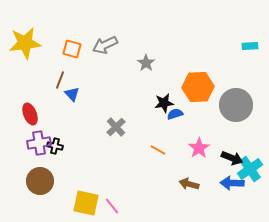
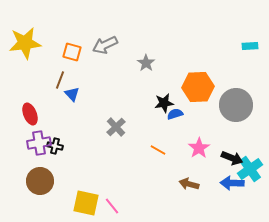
orange square: moved 3 px down
